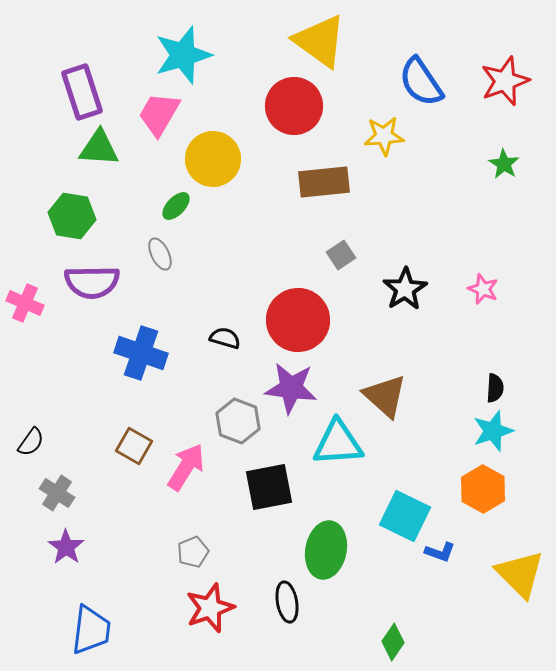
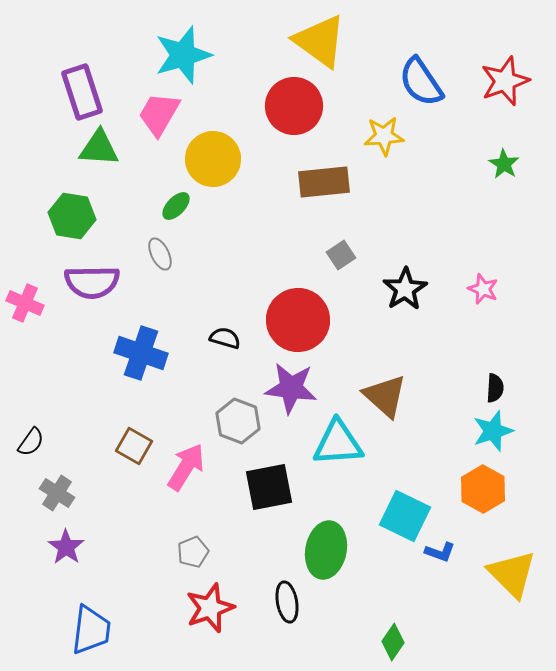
yellow triangle at (520, 574): moved 8 px left
